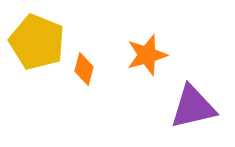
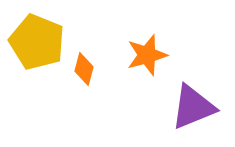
purple triangle: rotated 9 degrees counterclockwise
